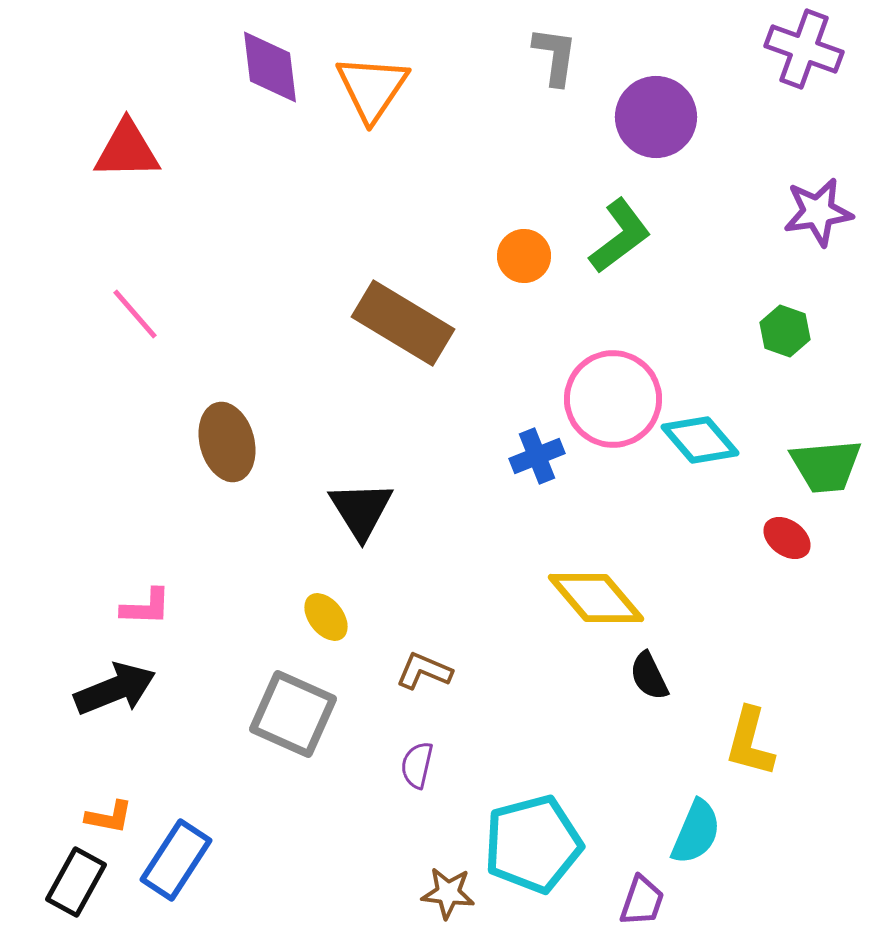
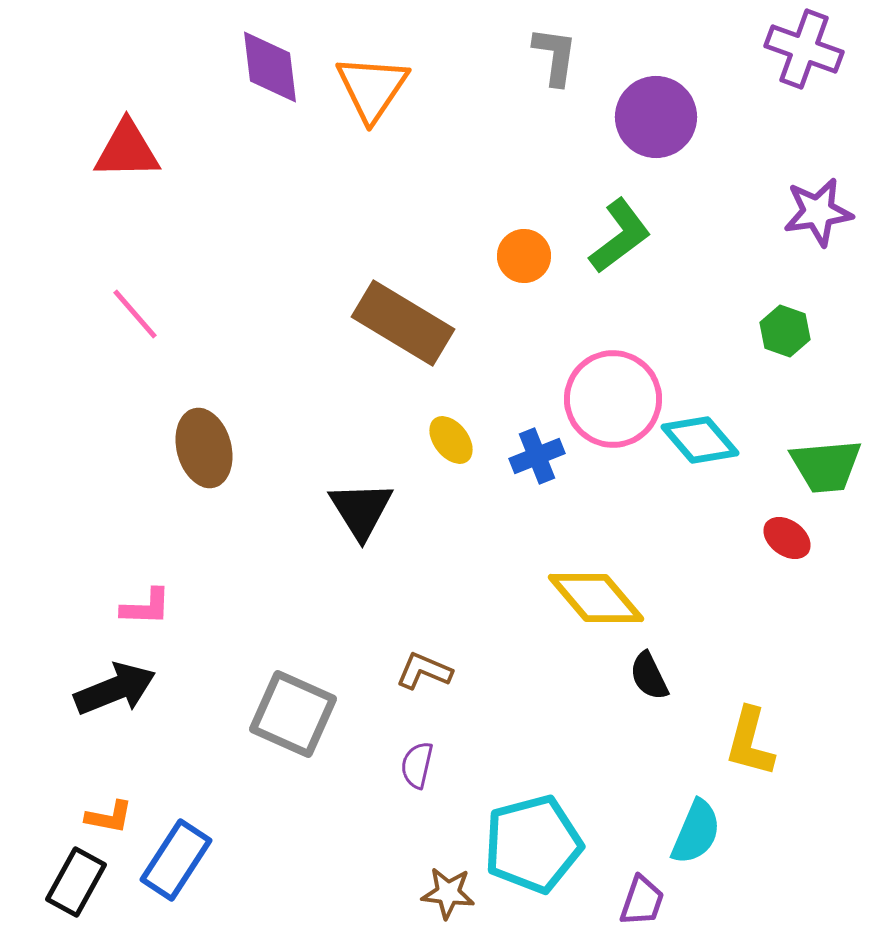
brown ellipse: moved 23 px left, 6 px down
yellow ellipse: moved 125 px right, 177 px up
